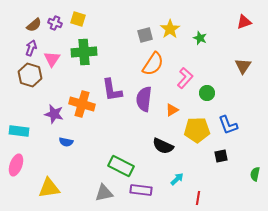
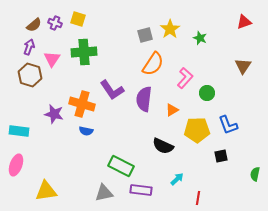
purple arrow: moved 2 px left, 1 px up
purple L-shape: rotated 25 degrees counterclockwise
blue semicircle: moved 20 px right, 11 px up
yellow triangle: moved 3 px left, 3 px down
